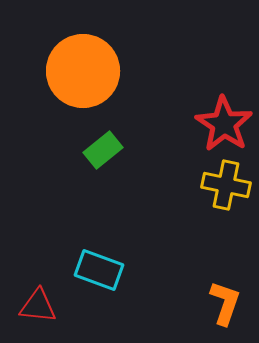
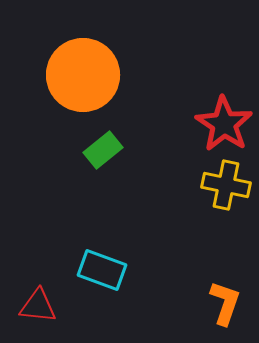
orange circle: moved 4 px down
cyan rectangle: moved 3 px right
